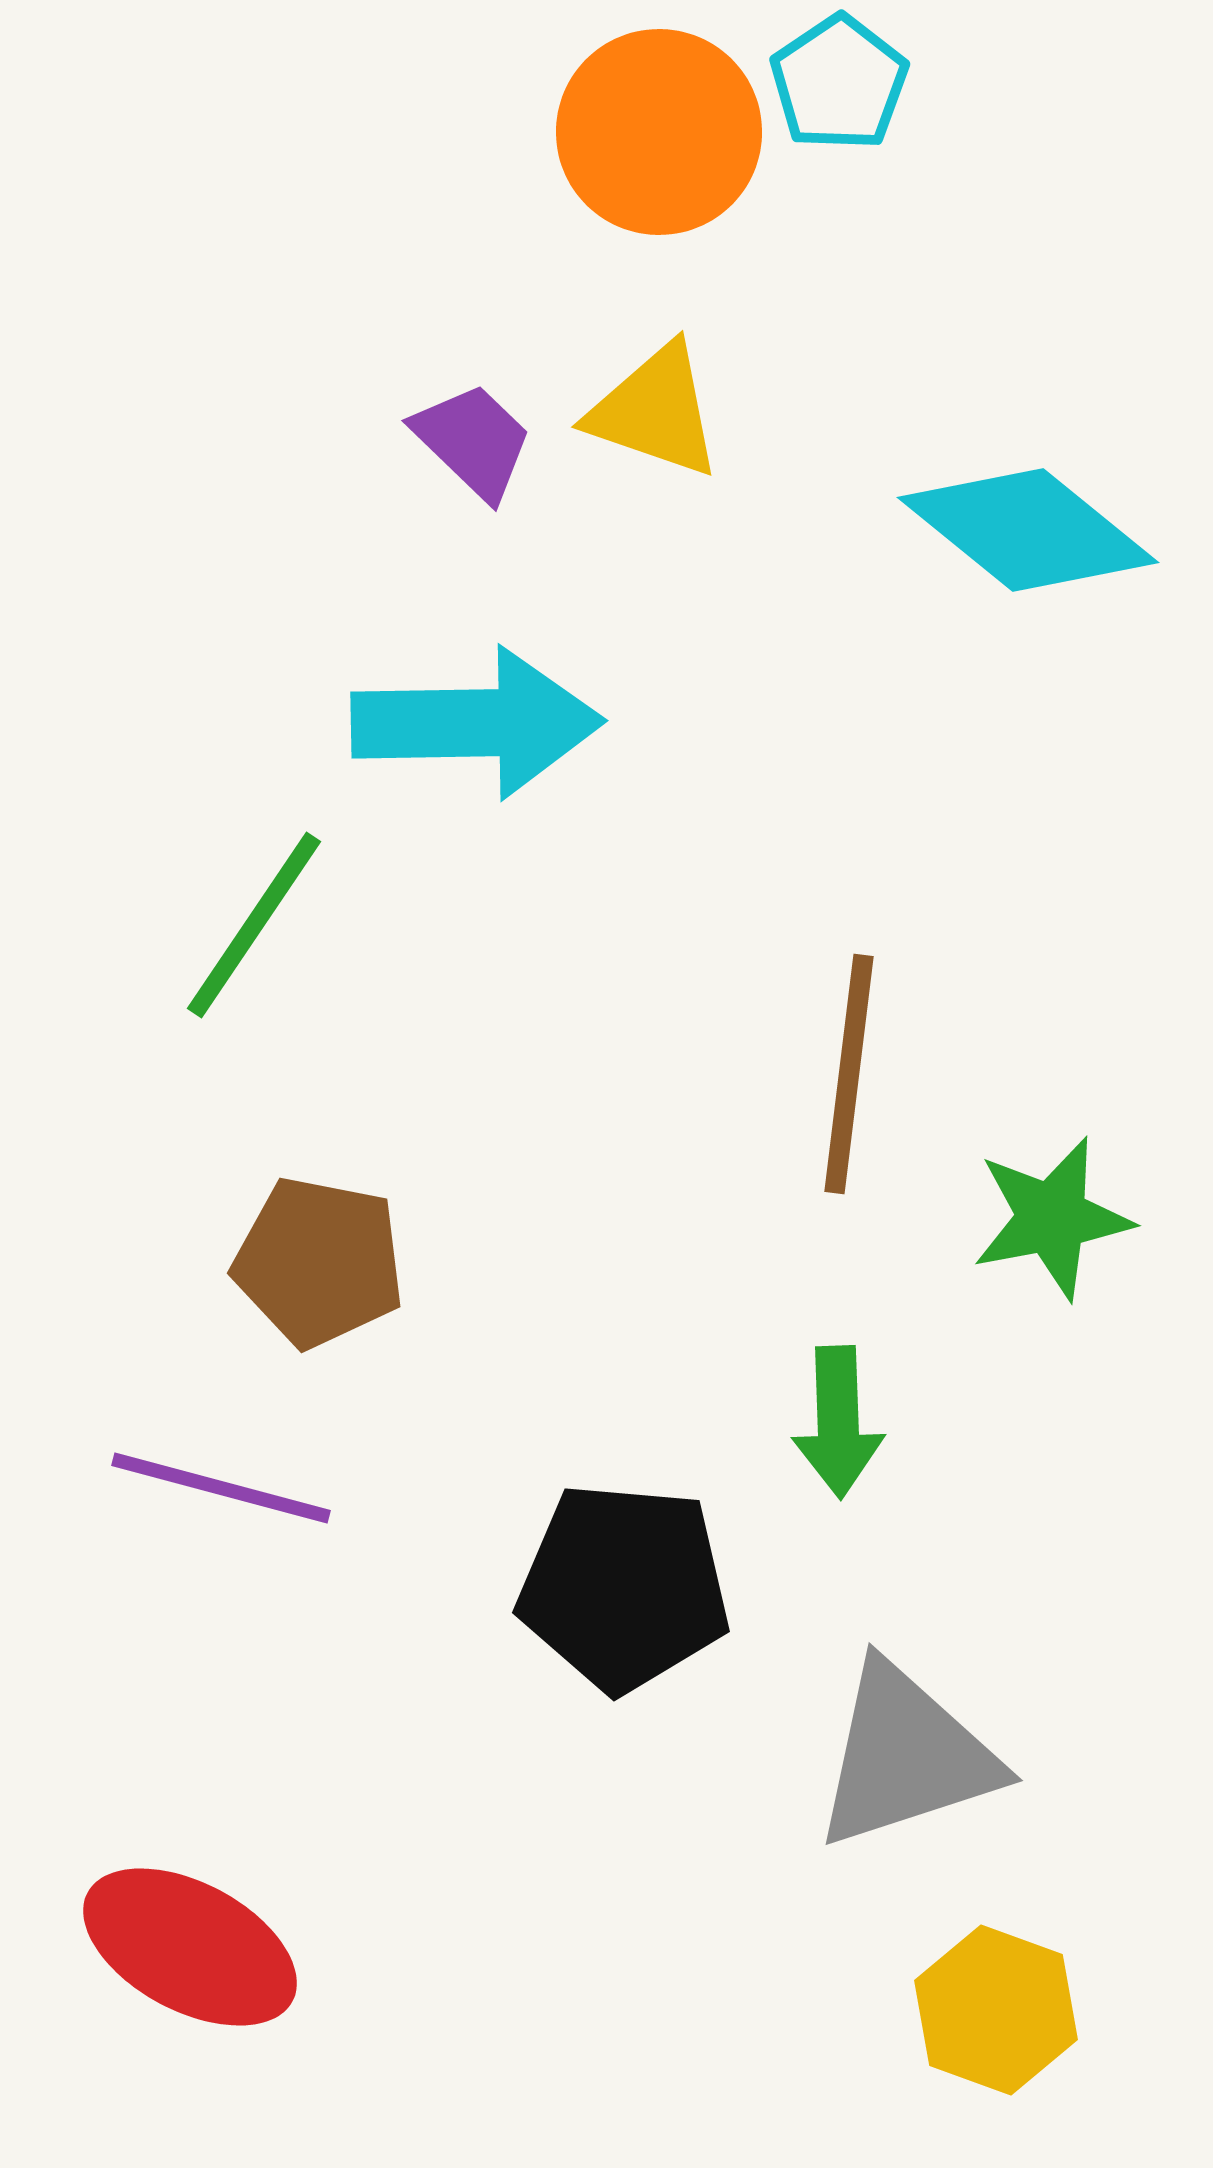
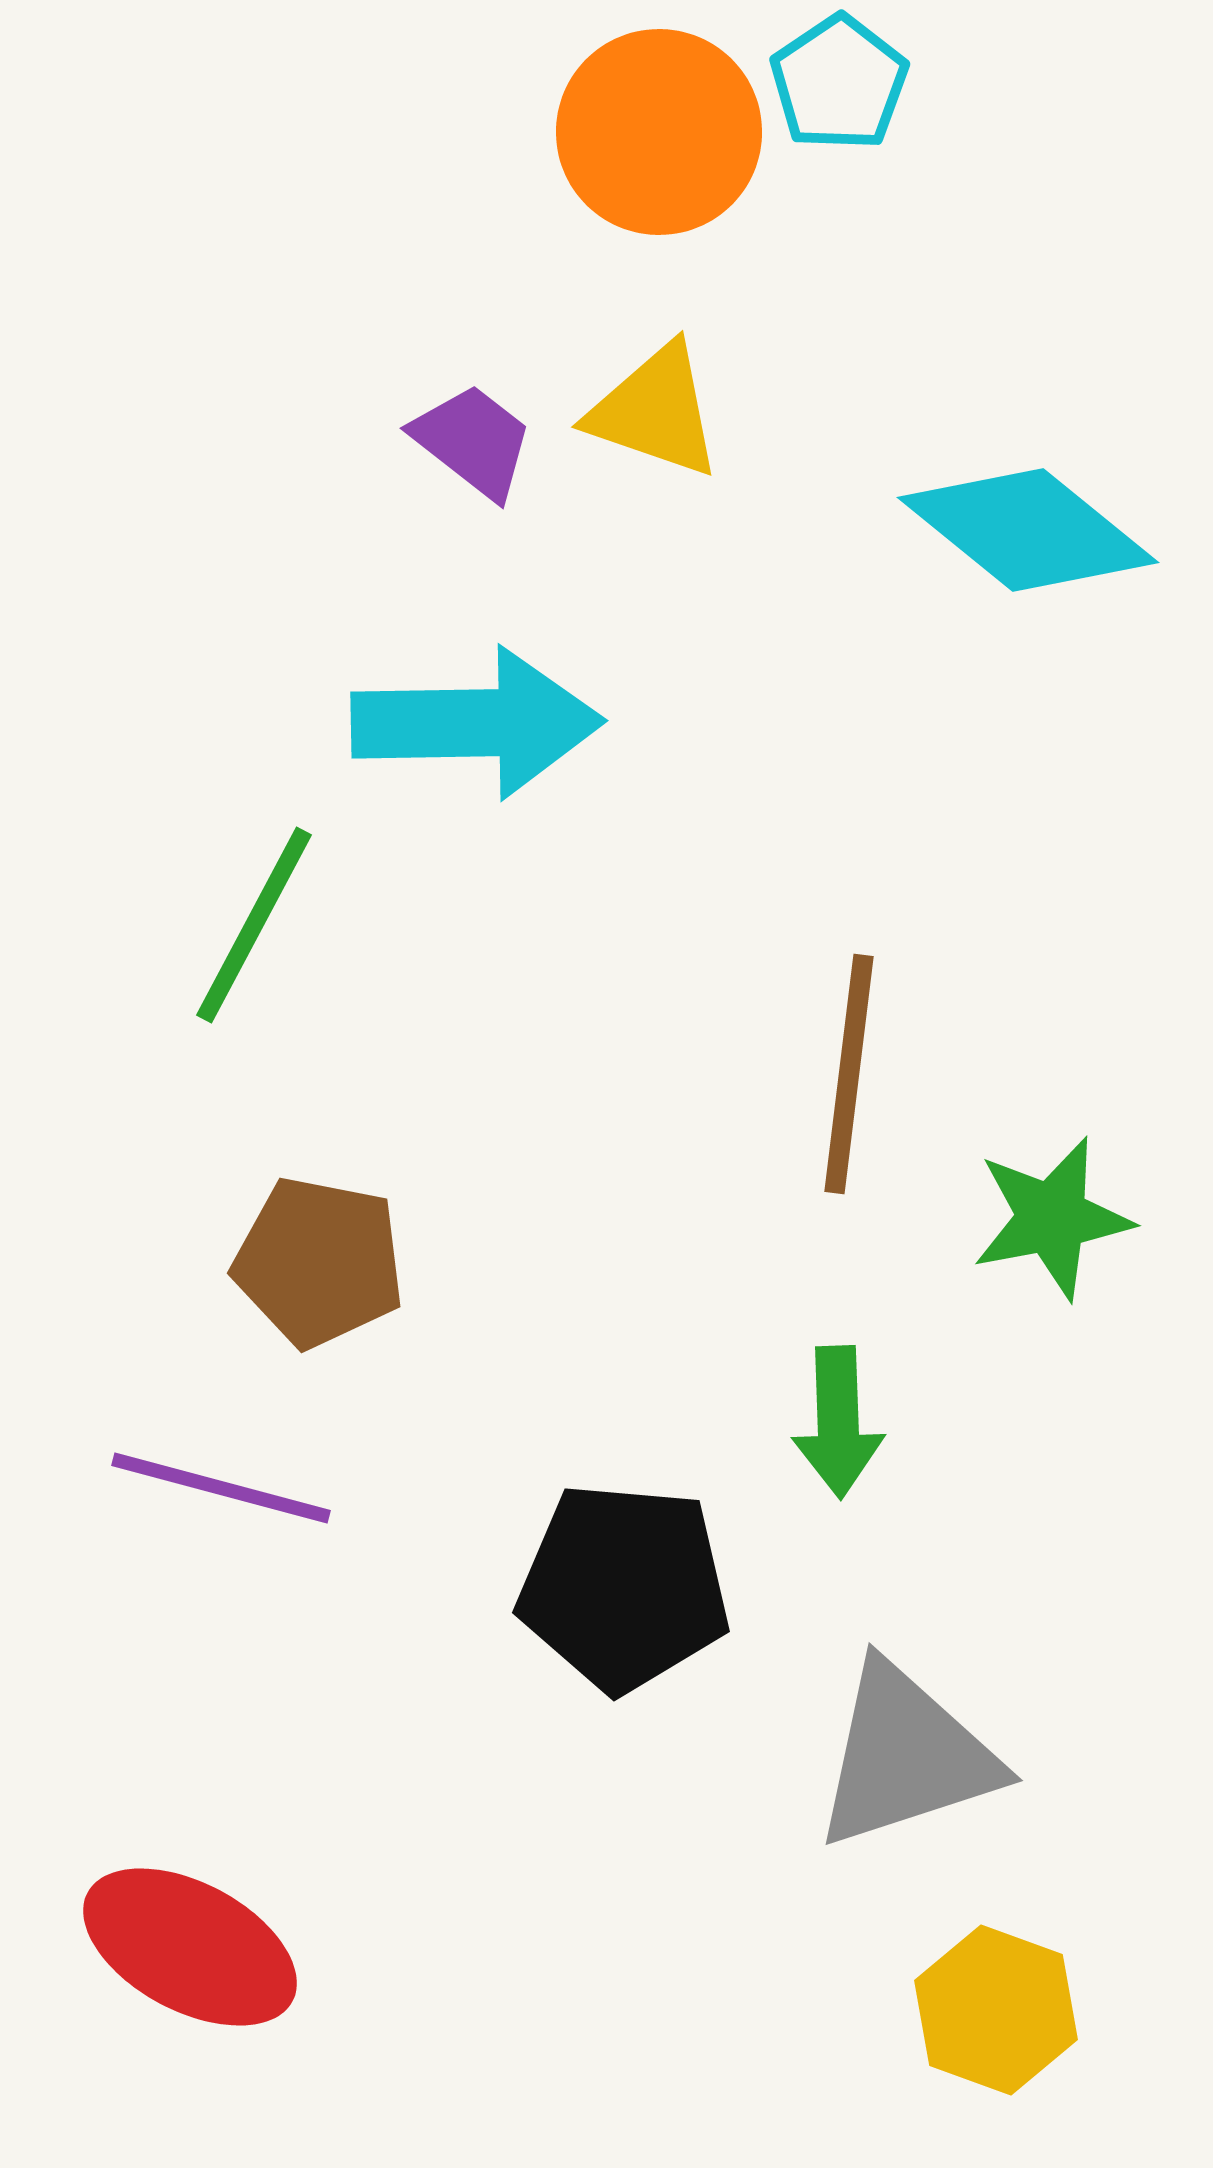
purple trapezoid: rotated 6 degrees counterclockwise
green line: rotated 6 degrees counterclockwise
